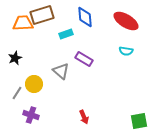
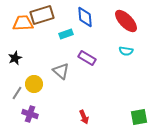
red ellipse: rotated 15 degrees clockwise
purple rectangle: moved 3 px right, 1 px up
purple cross: moved 1 px left, 1 px up
green square: moved 4 px up
